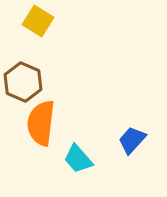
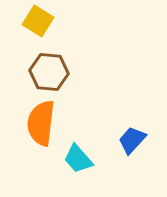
brown hexagon: moved 26 px right, 10 px up; rotated 18 degrees counterclockwise
